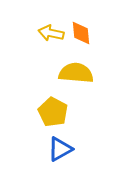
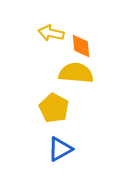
orange diamond: moved 13 px down
yellow pentagon: moved 1 px right, 4 px up
